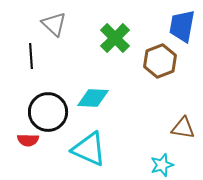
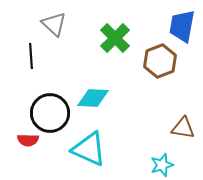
black circle: moved 2 px right, 1 px down
